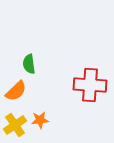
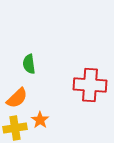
orange semicircle: moved 1 px right, 7 px down
orange star: rotated 30 degrees counterclockwise
yellow cross: moved 3 px down; rotated 25 degrees clockwise
